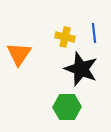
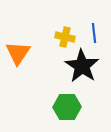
orange triangle: moved 1 px left, 1 px up
black star: moved 1 px right, 3 px up; rotated 12 degrees clockwise
